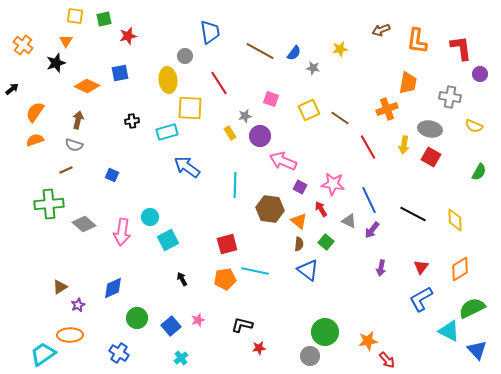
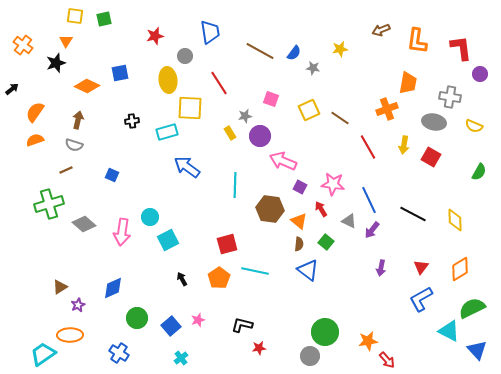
red star at (128, 36): moved 27 px right
gray ellipse at (430, 129): moved 4 px right, 7 px up
green cross at (49, 204): rotated 12 degrees counterclockwise
orange pentagon at (225, 279): moved 6 px left, 1 px up; rotated 25 degrees counterclockwise
